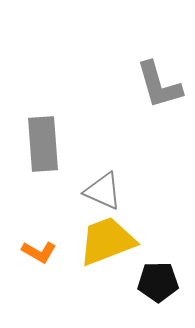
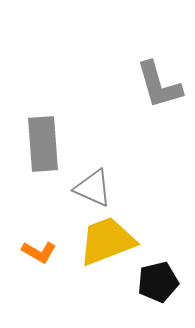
gray triangle: moved 10 px left, 3 px up
black pentagon: rotated 12 degrees counterclockwise
